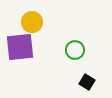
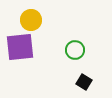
yellow circle: moved 1 px left, 2 px up
black square: moved 3 px left
